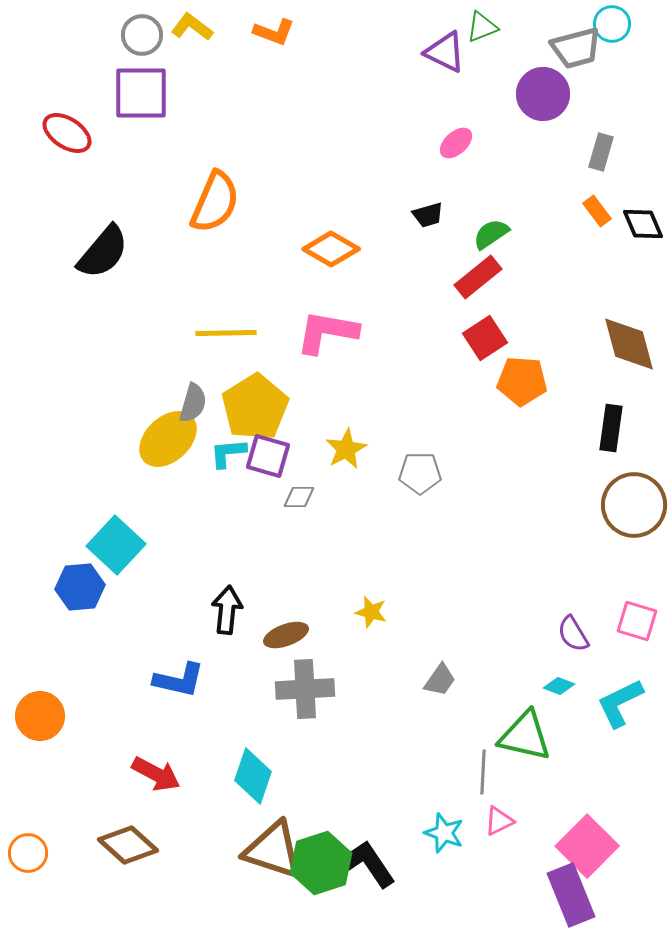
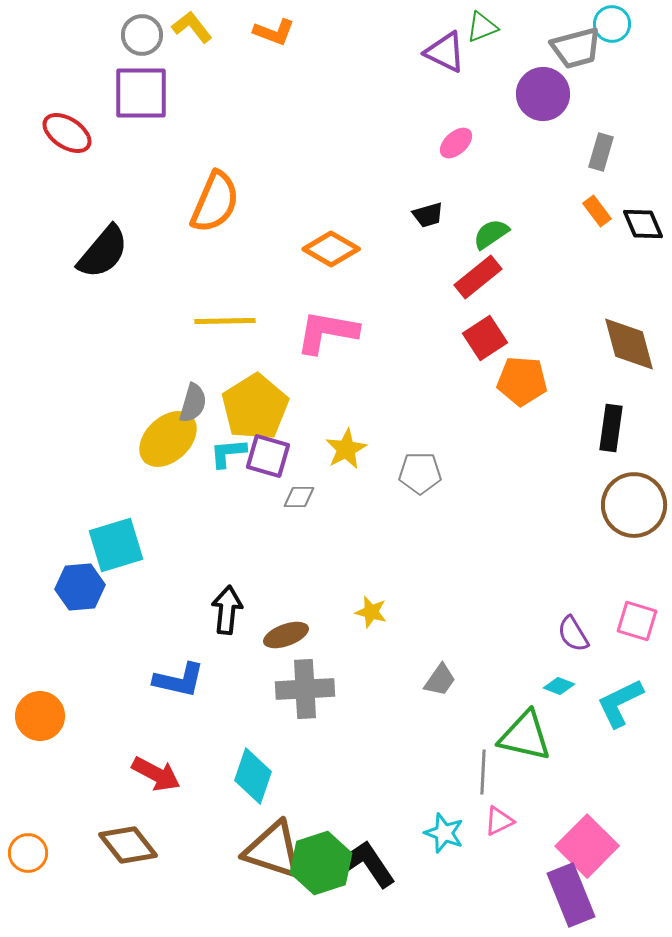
yellow L-shape at (192, 27): rotated 15 degrees clockwise
yellow line at (226, 333): moved 1 px left, 12 px up
cyan square at (116, 545): rotated 30 degrees clockwise
brown diamond at (128, 845): rotated 10 degrees clockwise
